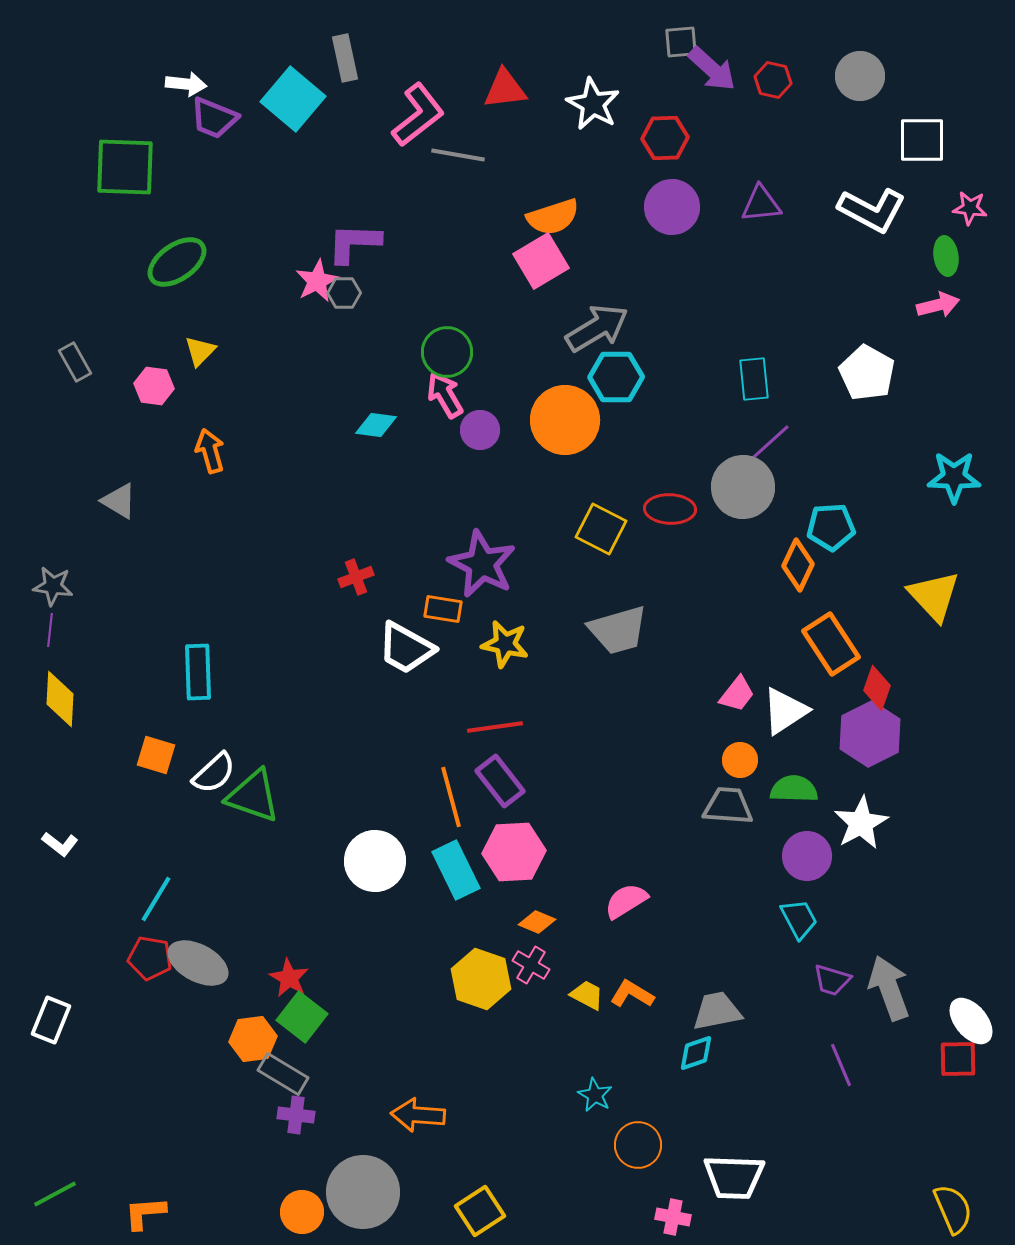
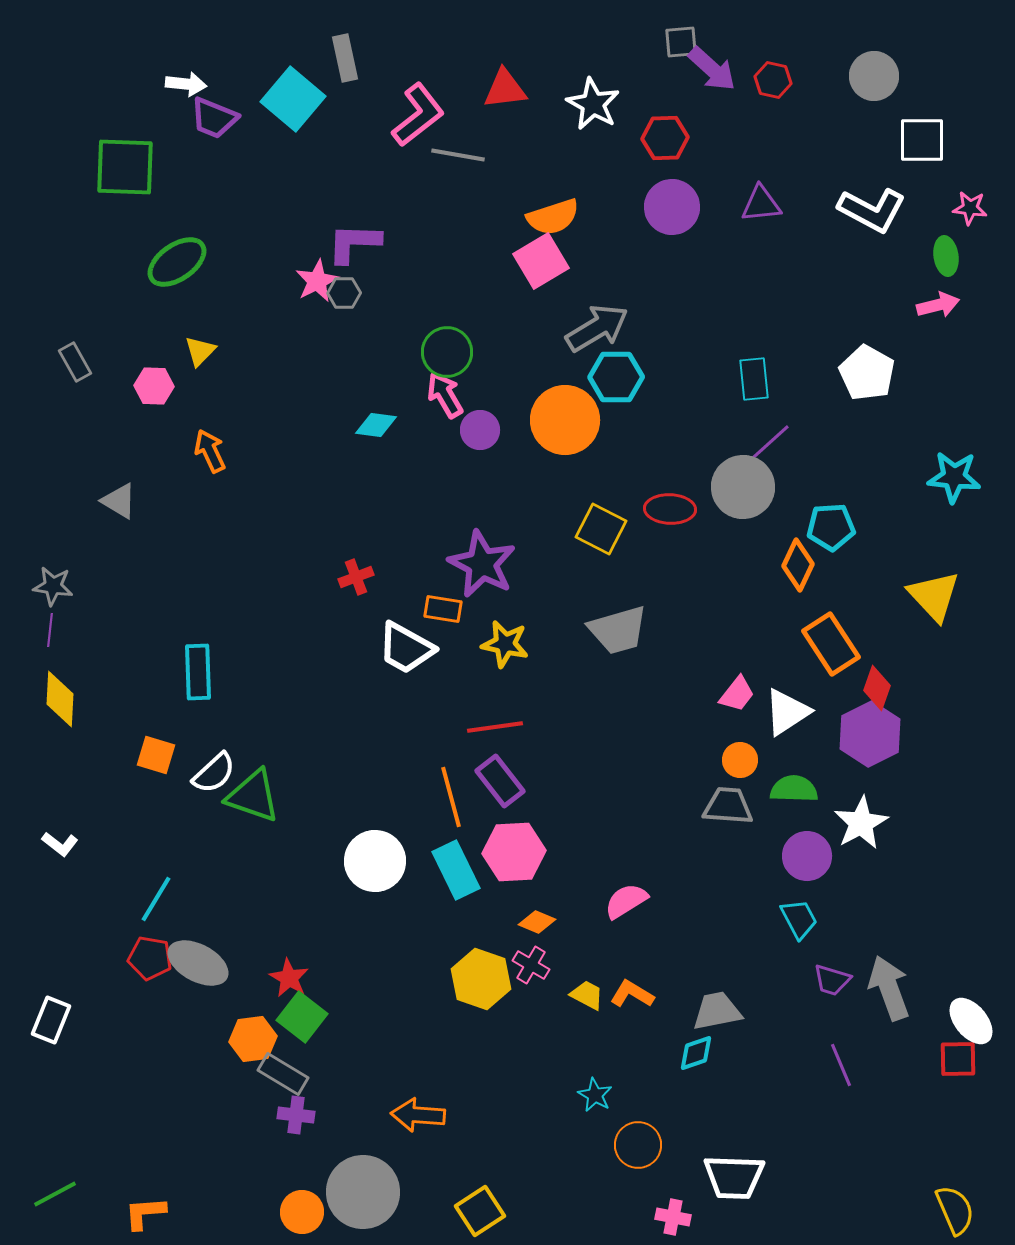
gray circle at (860, 76): moved 14 px right
pink hexagon at (154, 386): rotated 6 degrees counterclockwise
orange arrow at (210, 451): rotated 9 degrees counterclockwise
cyan star at (954, 477): rotated 4 degrees clockwise
white triangle at (785, 711): moved 2 px right, 1 px down
yellow semicircle at (953, 1209): moved 2 px right, 1 px down
